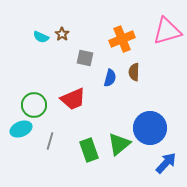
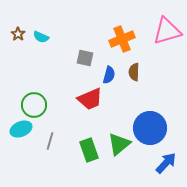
brown star: moved 44 px left
blue semicircle: moved 1 px left, 3 px up
red trapezoid: moved 17 px right
